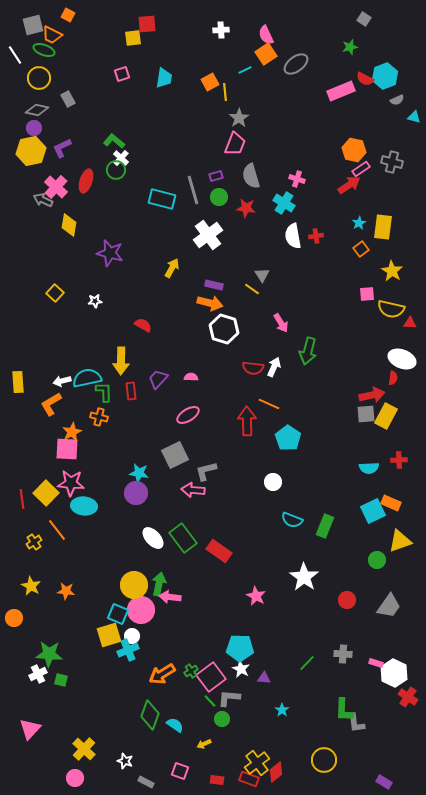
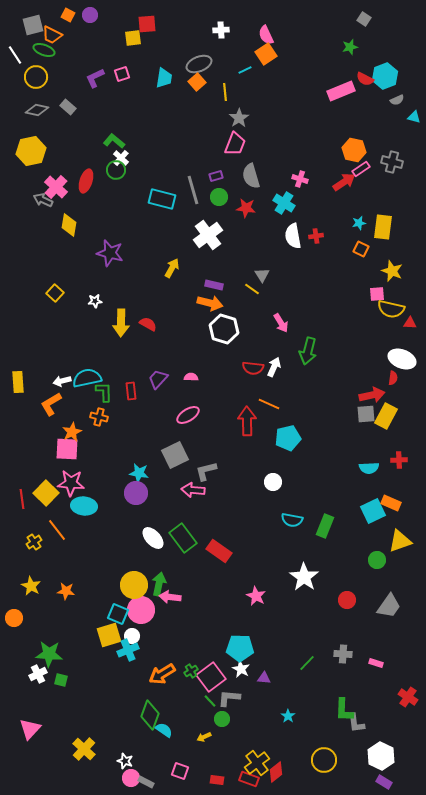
gray ellipse at (296, 64): moved 97 px left; rotated 15 degrees clockwise
yellow circle at (39, 78): moved 3 px left, 1 px up
orange square at (210, 82): moved 13 px left; rotated 12 degrees counterclockwise
gray rectangle at (68, 99): moved 8 px down; rotated 21 degrees counterclockwise
purple circle at (34, 128): moved 56 px right, 113 px up
purple L-shape at (62, 148): moved 33 px right, 70 px up
pink cross at (297, 179): moved 3 px right
red arrow at (349, 185): moved 5 px left, 3 px up
cyan star at (359, 223): rotated 16 degrees clockwise
orange square at (361, 249): rotated 28 degrees counterclockwise
yellow star at (392, 271): rotated 10 degrees counterclockwise
pink square at (367, 294): moved 10 px right
red semicircle at (143, 325): moved 5 px right, 1 px up
yellow arrow at (121, 361): moved 38 px up
cyan pentagon at (288, 438): rotated 25 degrees clockwise
cyan semicircle at (292, 520): rotated 10 degrees counterclockwise
white hexagon at (394, 673): moved 13 px left, 83 px down
cyan star at (282, 710): moved 6 px right, 6 px down
cyan semicircle at (175, 725): moved 11 px left, 5 px down
yellow arrow at (204, 744): moved 7 px up
pink circle at (75, 778): moved 56 px right
